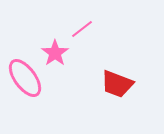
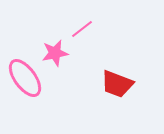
pink star: rotated 24 degrees clockwise
